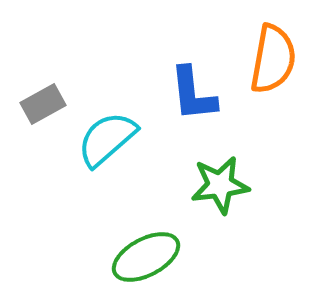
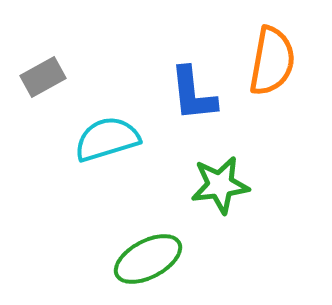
orange semicircle: moved 1 px left, 2 px down
gray rectangle: moved 27 px up
cyan semicircle: rotated 24 degrees clockwise
green ellipse: moved 2 px right, 2 px down
